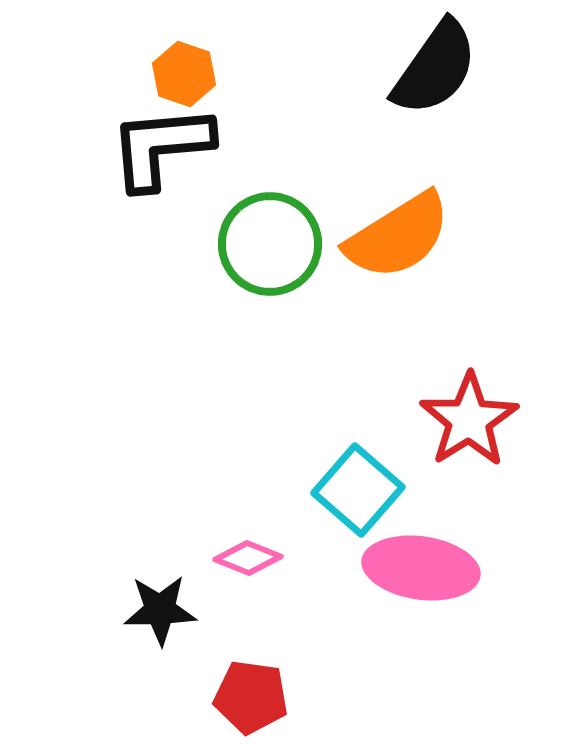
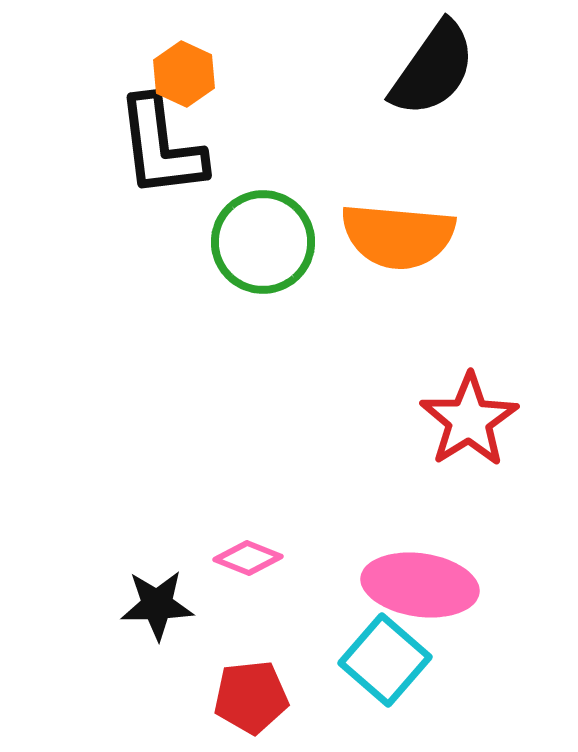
black semicircle: moved 2 px left, 1 px down
orange hexagon: rotated 6 degrees clockwise
black L-shape: rotated 92 degrees counterclockwise
orange semicircle: rotated 37 degrees clockwise
green circle: moved 7 px left, 2 px up
cyan square: moved 27 px right, 170 px down
pink ellipse: moved 1 px left, 17 px down
black star: moved 3 px left, 5 px up
red pentagon: rotated 14 degrees counterclockwise
